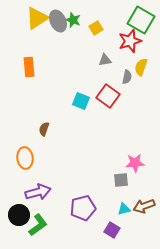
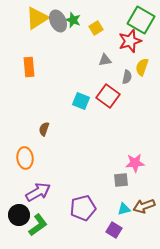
yellow semicircle: moved 1 px right
purple arrow: rotated 15 degrees counterclockwise
purple square: moved 2 px right
